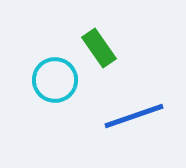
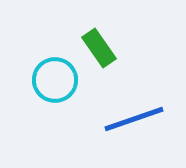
blue line: moved 3 px down
